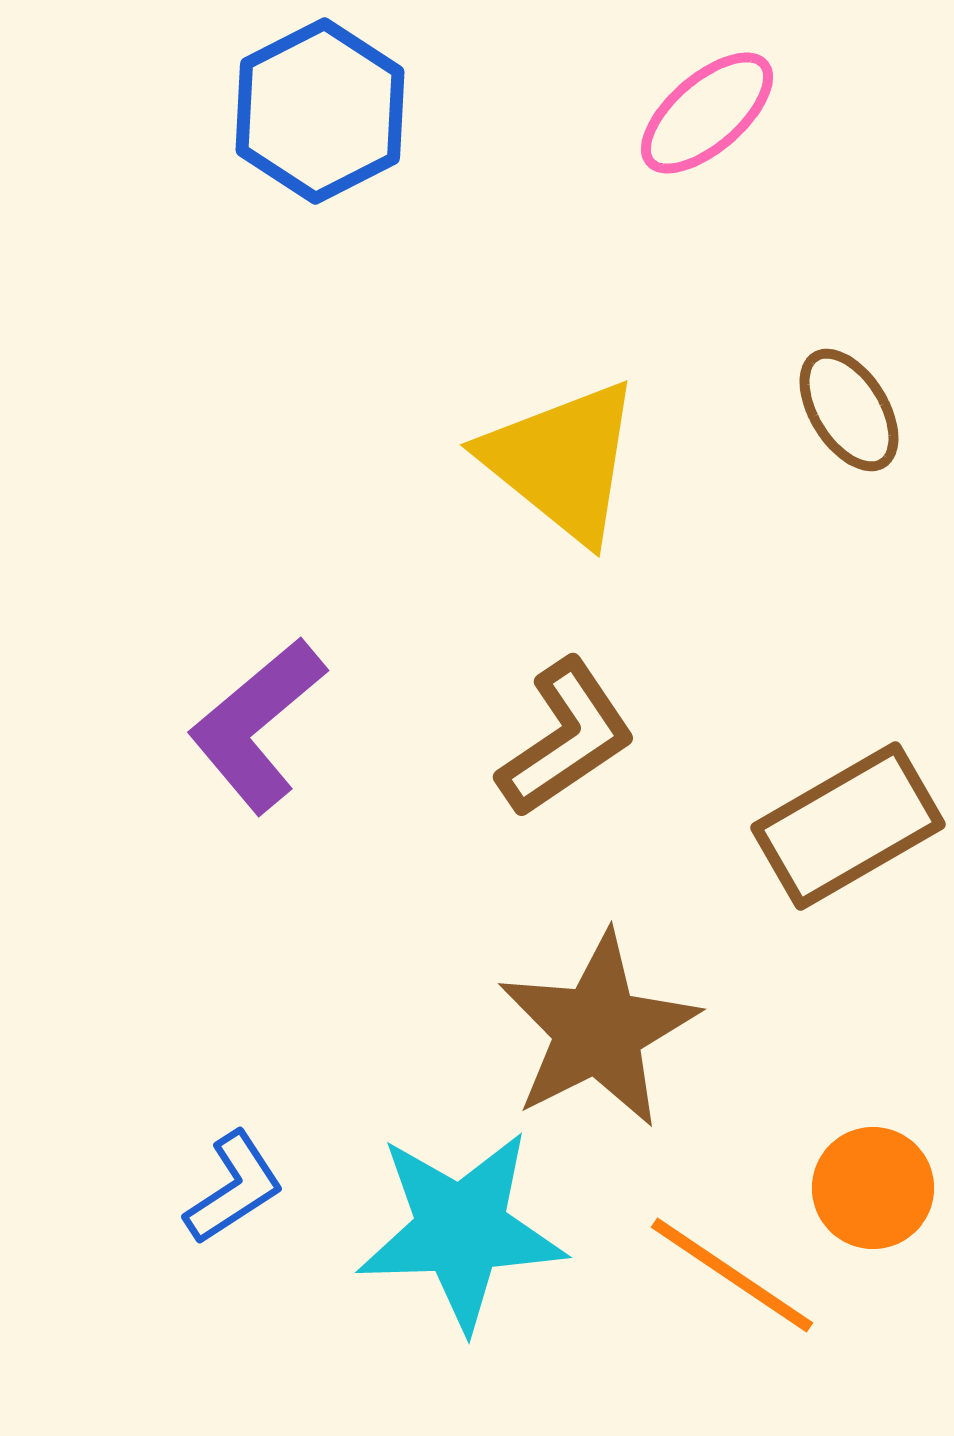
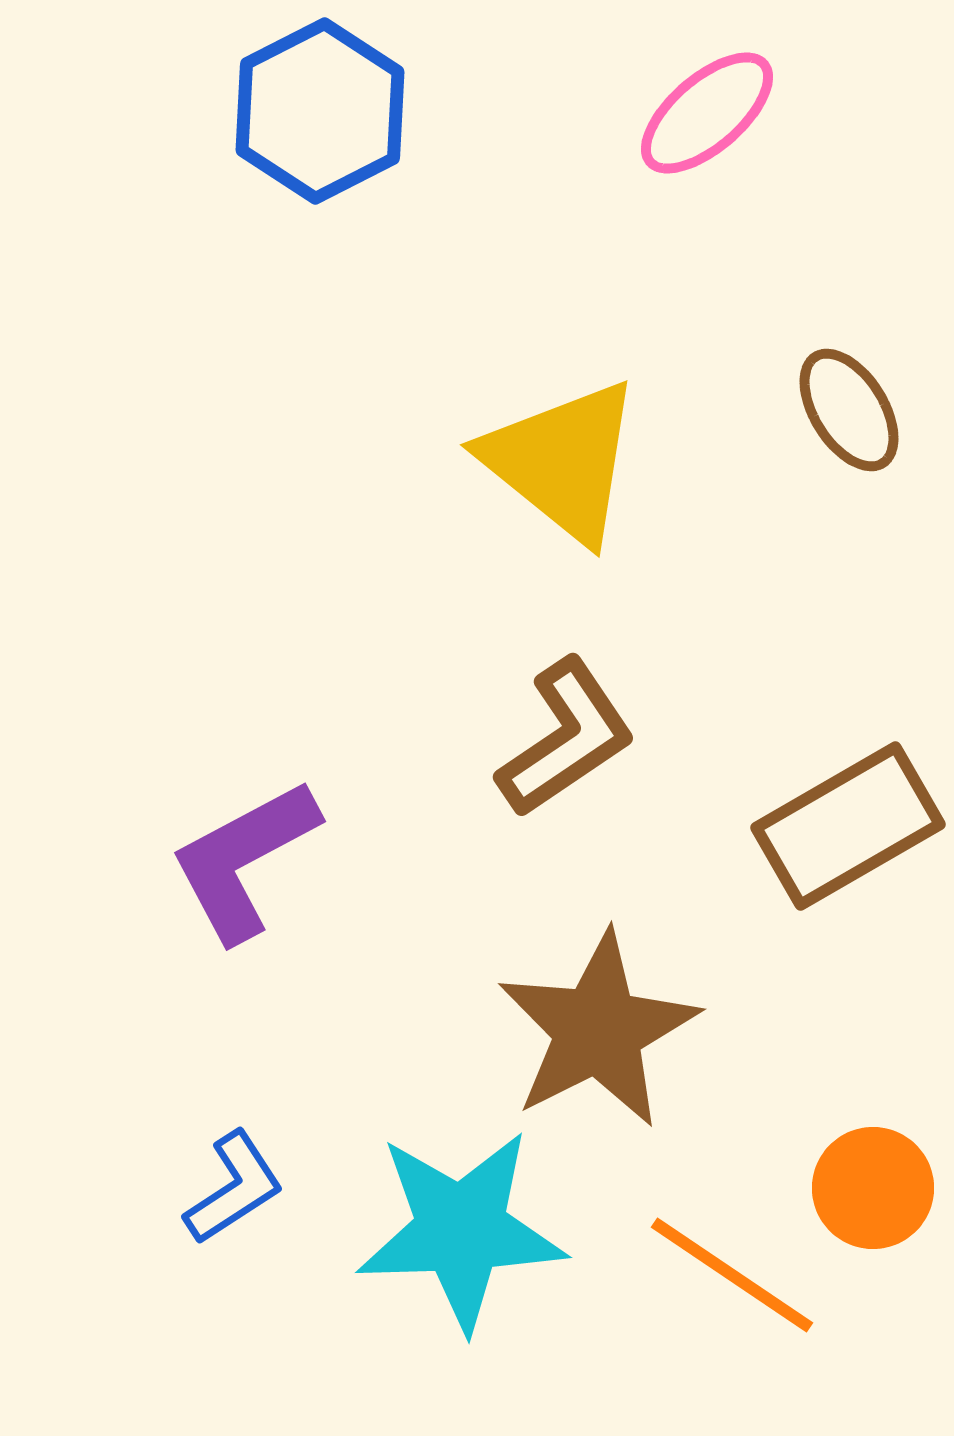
purple L-shape: moved 13 px left, 135 px down; rotated 12 degrees clockwise
